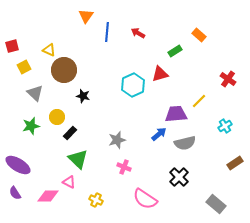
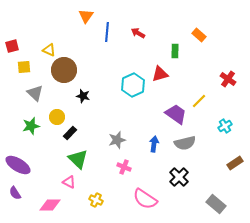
green rectangle: rotated 56 degrees counterclockwise
yellow square: rotated 24 degrees clockwise
purple trapezoid: rotated 40 degrees clockwise
blue arrow: moved 5 px left, 10 px down; rotated 42 degrees counterclockwise
pink diamond: moved 2 px right, 9 px down
